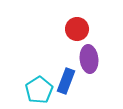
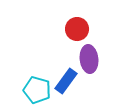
blue rectangle: rotated 15 degrees clockwise
cyan pentagon: moved 2 px left; rotated 24 degrees counterclockwise
